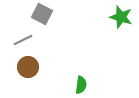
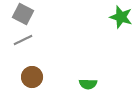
gray square: moved 19 px left
brown circle: moved 4 px right, 10 px down
green semicircle: moved 7 px right, 1 px up; rotated 84 degrees clockwise
